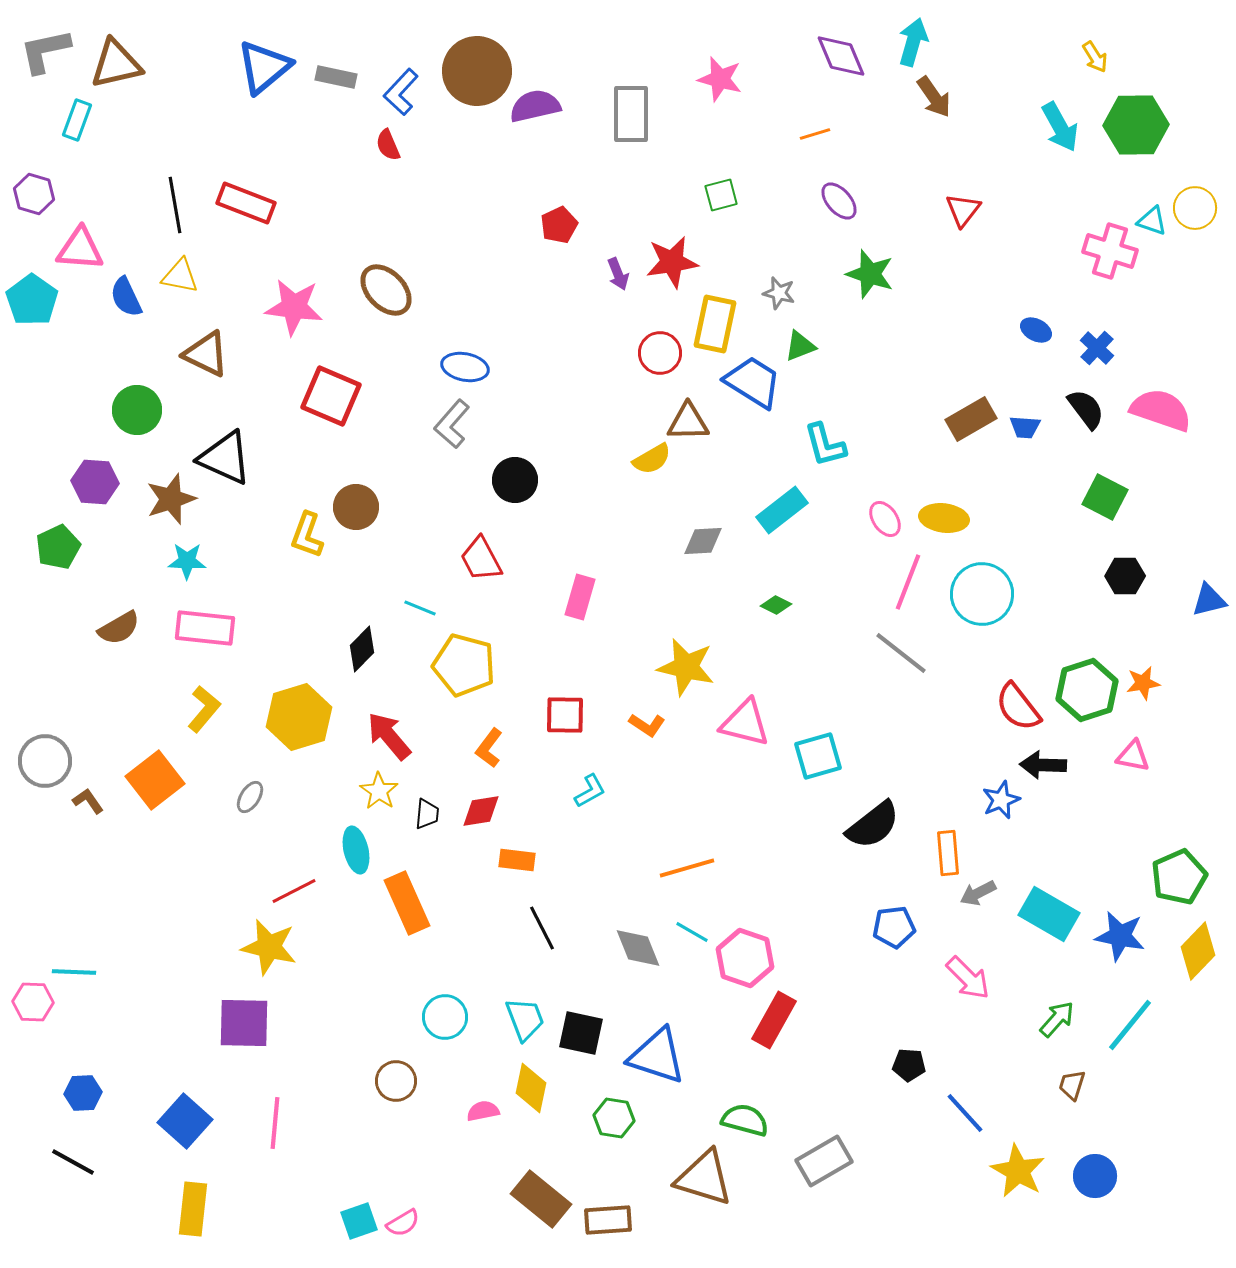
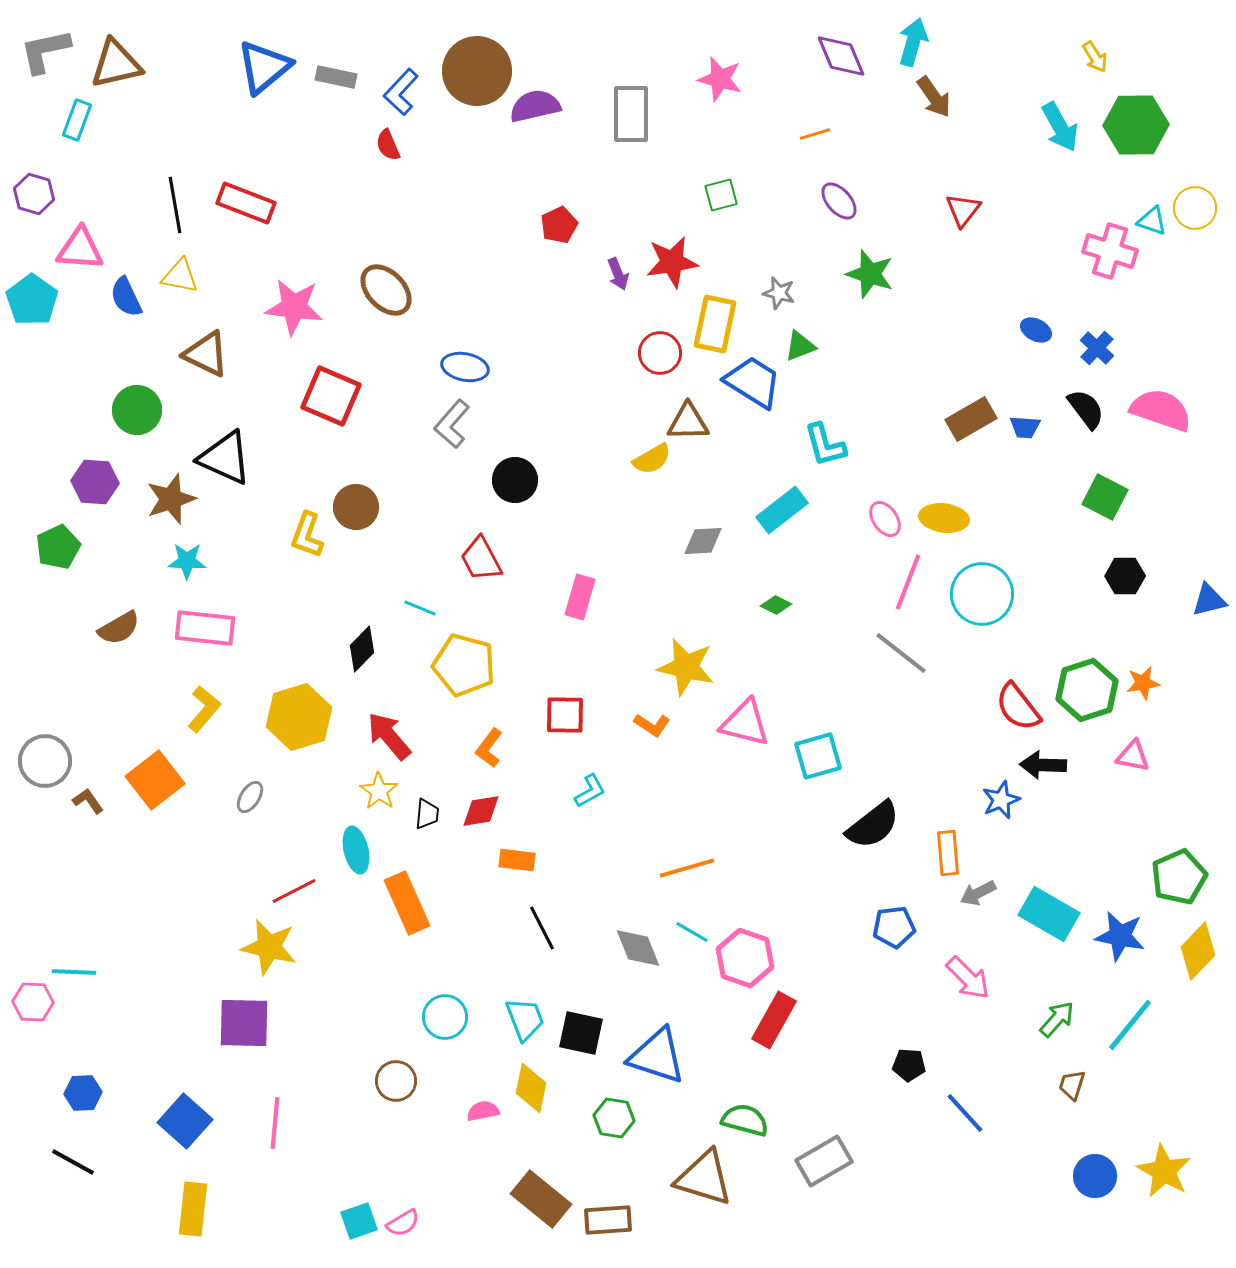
orange L-shape at (647, 725): moved 5 px right
yellow star at (1018, 1171): moved 146 px right
